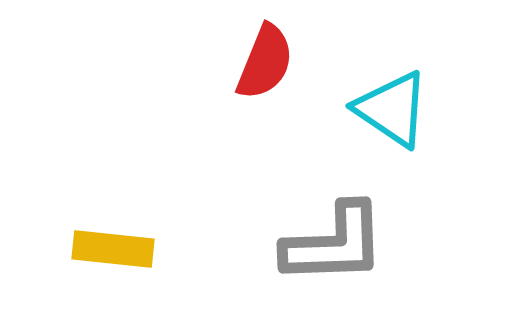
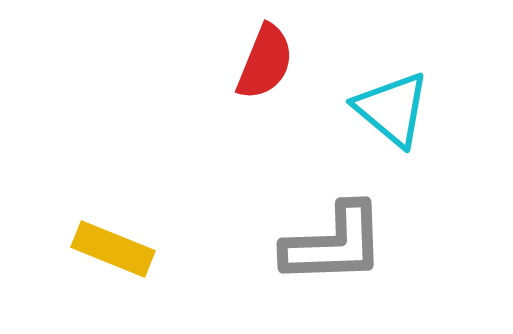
cyan triangle: rotated 6 degrees clockwise
yellow rectangle: rotated 16 degrees clockwise
